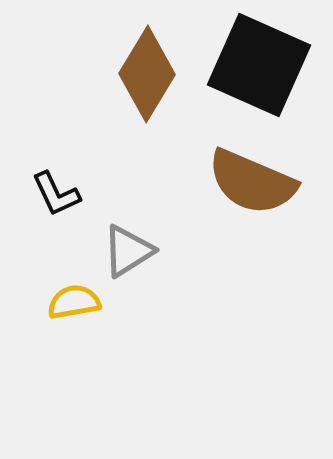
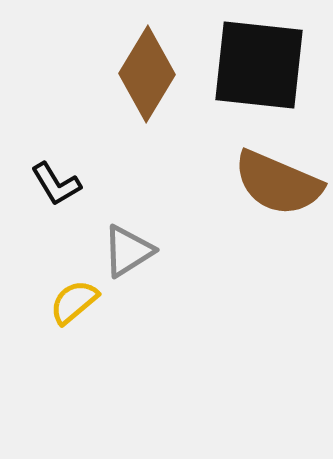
black square: rotated 18 degrees counterclockwise
brown semicircle: moved 26 px right, 1 px down
black L-shape: moved 10 px up; rotated 6 degrees counterclockwise
yellow semicircle: rotated 30 degrees counterclockwise
